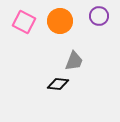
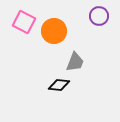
orange circle: moved 6 px left, 10 px down
gray trapezoid: moved 1 px right, 1 px down
black diamond: moved 1 px right, 1 px down
